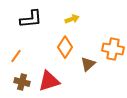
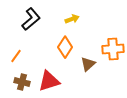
black L-shape: rotated 35 degrees counterclockwise
orange cross: rotated 15 degrees counterclockwise
